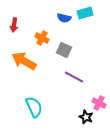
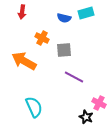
cyan rectangle: moved 1 px right
red arrow: moved 8 px right, 13 px up
gray square: rotated 28 degrees counterclockwise
